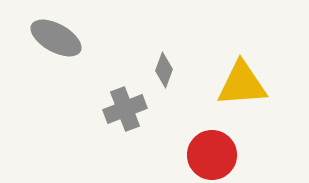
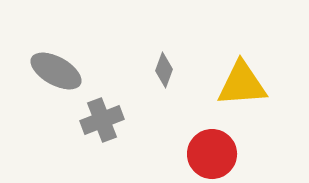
gray ellipse: moved 33 px down
gray cross: moved 23 px left, 11 px down
red circle: moved 1 px up
